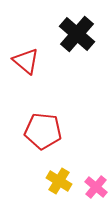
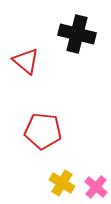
black cross: rotated 27 degrees counterclockwise
yellow cross: moved 3 px right, 2 px down
